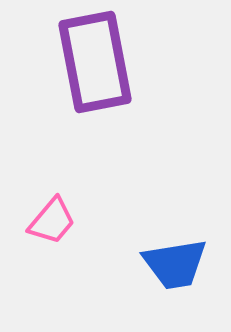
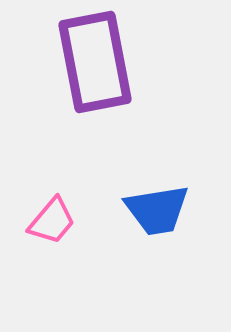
blue trapezoid: moved 18 px left, 54 px up
